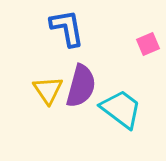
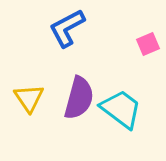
blue L-shape: rotated 108 degrees counterclockwise
purple semicircle: moved 2 px left, 12 px down
yellow triangle: moved 19 px left, 8 px down
